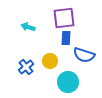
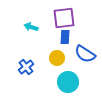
cyan arrow: moved 3 px right
blue rectangle: moved 1 px left, 1 px up
blue semicircle: moved 1 px right, 1 px up; rotated 15 degrees clockwise
yellow circle: moved 7 px right, 3 px up
